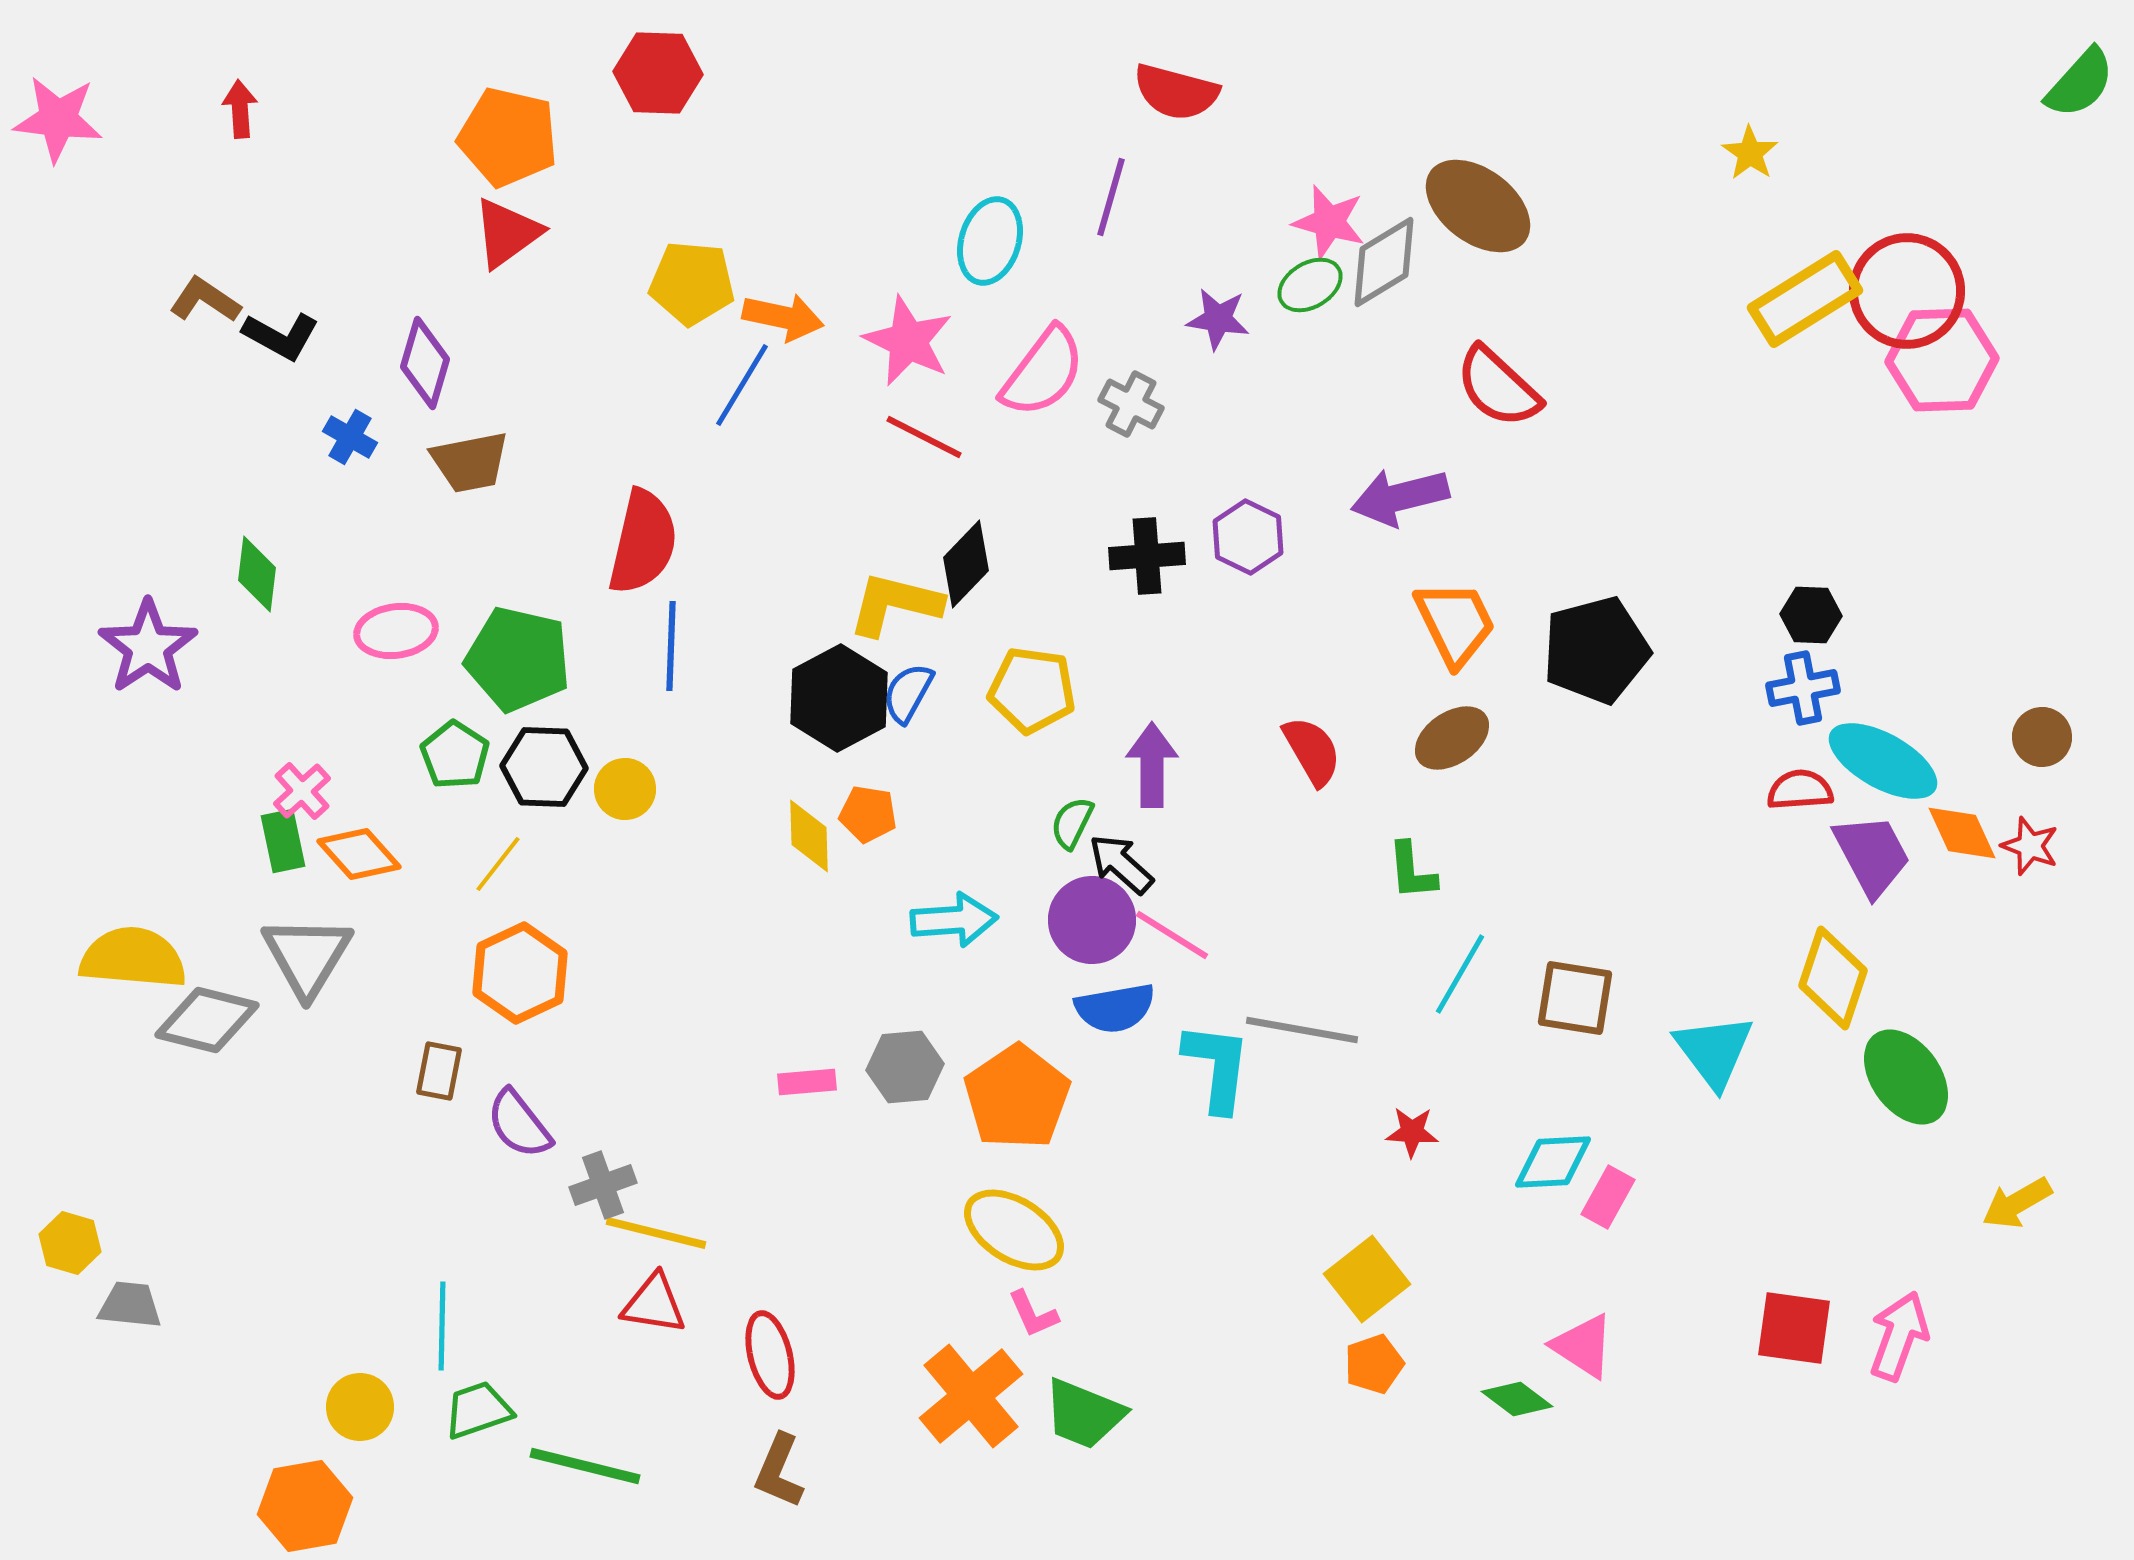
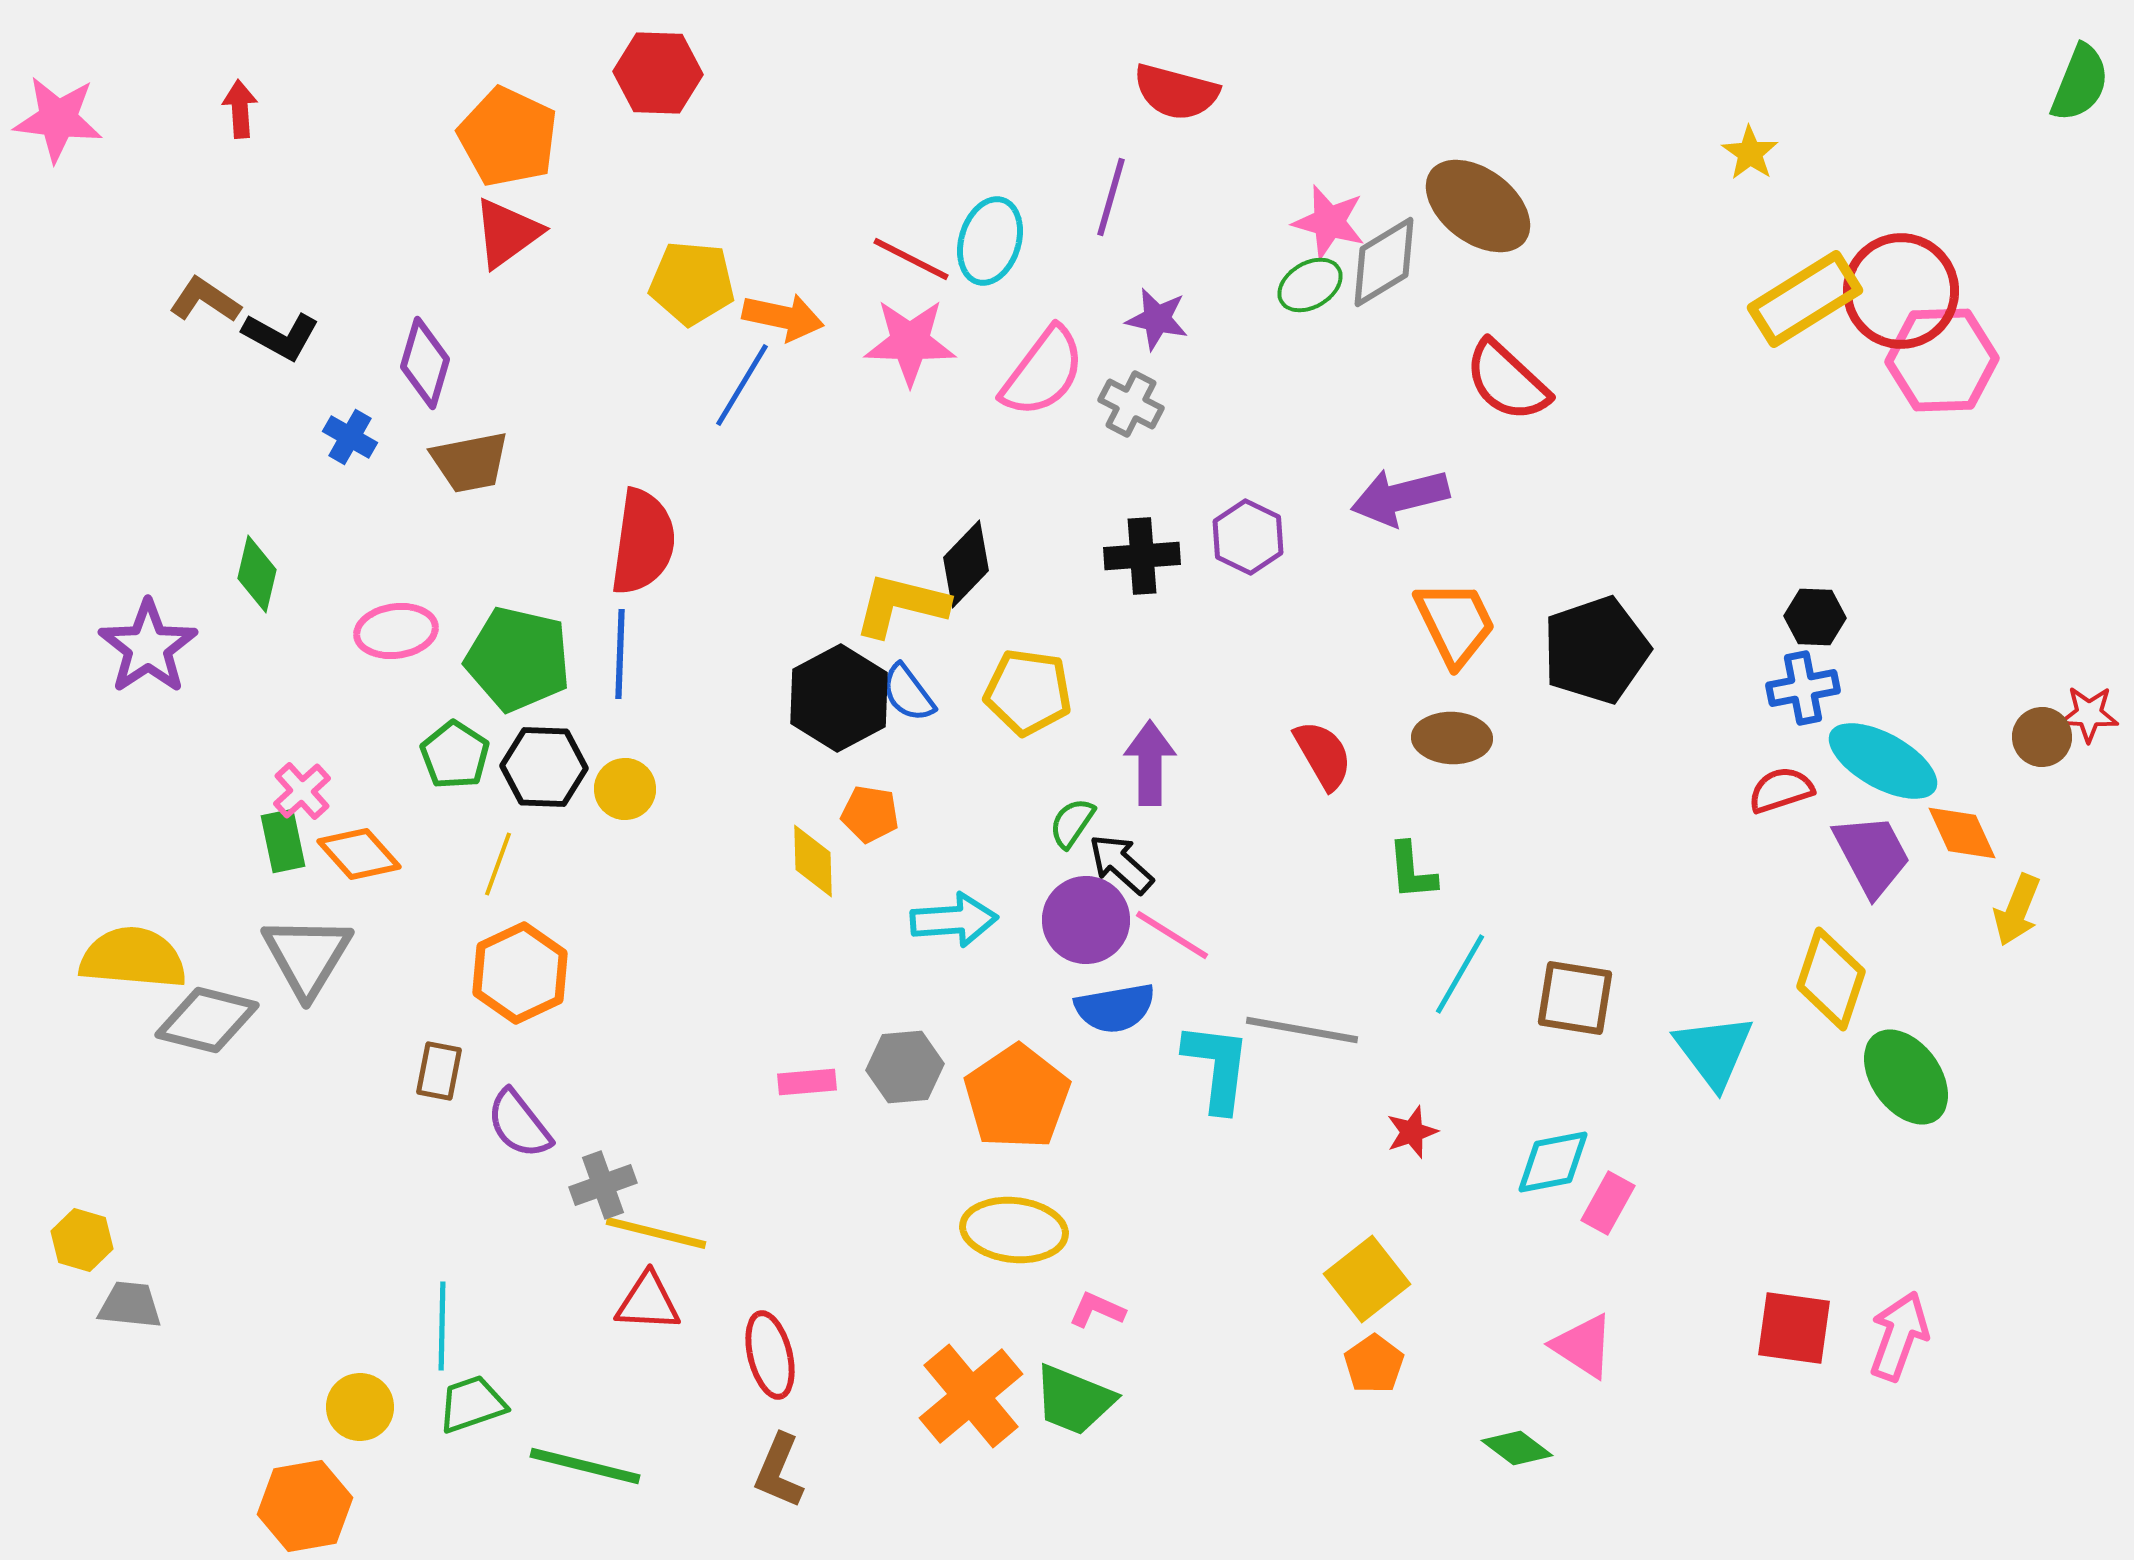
green semicircle at (2080, 83): rotated 20 degrees counterclockwise
orange pentagon at (508, 137): rotated 12 degrees clockwise
red circle at (1907, 291): moved 6 px left
purple star at (1218, 319): moved 61 px left; rotated 4 degrees clockwise
pink star at (908, 341): moved 2 px right, 1 px down; rotated 24 degrees counterclockwise
red semicircle at (1498, 387): moved 9 px right, 6 px up
red line at (924, 437): moved 13 px left, 178 px up
red semicircle at (643, 542): rotated 5 degrees counterclockwise
black cross at (1147, 556): moved 5 px left
green diamond at (257, 574): rotated 6 degrees clockwise
yellow L-shape at (895, 604): moved 6 px right, 1 px down
black hexagon at (1811, 615): moved 4 px right, 2 px down
blue line at (671, 646): moved 51 px left, 8 px down
black pentagon at (1596, 650): rotated 4 degrees counterclockwise
yellow pentagon at (1032, 690): moved 4 px left, 2 px down
blue semicircle at (908, 693): rotated 66 degrees counterclockwise
brown ellipse at (1452, 738): rotated 36 degrees clockwise
red semicircle at (1312, 751): moved 11 px right, 4 px down
purple arrow at (1152, 765): moved 2 px left, 2 px up
red semicircle at (1800, 790): moved 19 px left; rotated 14 degrees counterclockwise
orange pentagon at (868, 814): moved 2 px right
green semicircle at (1072, 823): rotated 8 degrees clockwise
yellow diamond at (809, 836): moved 4 px right, 25 px down
red star at (2030, 846): moved 59 px right, 132 px up; rotated 18 degrees counterclockwise
yellow line at (498, 864): rotated 18 degrees counterclockwise
purple circle at (1092, 920): moved 6 px left
yellow diamond at (1833, 978): moved 2 px left, 1 px down
red star at (1412, 1132): rotated 22 degrees counterclockwise
cyan diamond at (1553, 1162): rotated 8 degrees counterclockwise
pink rectangle at (1608, 1197): moved 6 px down
yellow arrow at (2017, 1203): moved 293 px up; rotated 38 degrees counterclockwise
yellow ellipse at (1014, 1230): rotated 26 degrees counterclockwise
yellow hexagon at (70, 1243): moved 12 px right, 3 px up
red triangle at (654, 1304): moved 6 px left, 2 px up; rotated 6 degrees counterclockwise
pink L-shape at (1033, 1314): moved 64 px right, 4 px up; rotated 138 degrees clockwise
orange pentagon at (1374, 1364): rotated 16 degrees counterclockwise
green diamond at (1517, 1399): moved 49 px down
green trapezoid at (478, 1410): moved 6 px left, 6 px up
green trapezoid at (1084, 1414): moved 10 px left, 14 px up
